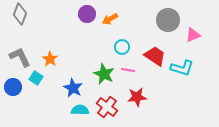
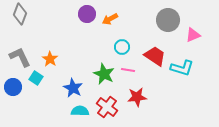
cyan semicircle: moved 1 px down
